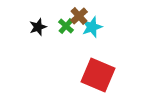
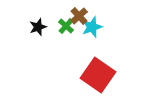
red square: rotated 12 degrees clockwise
